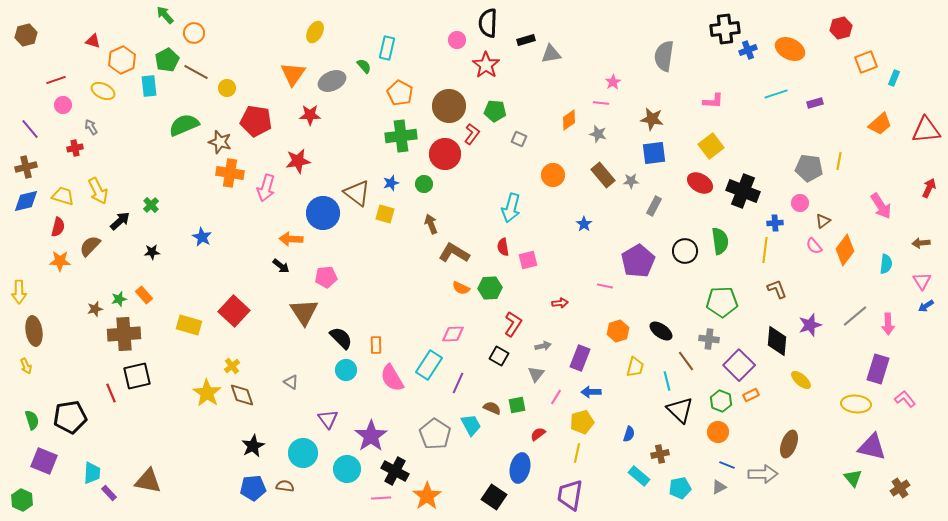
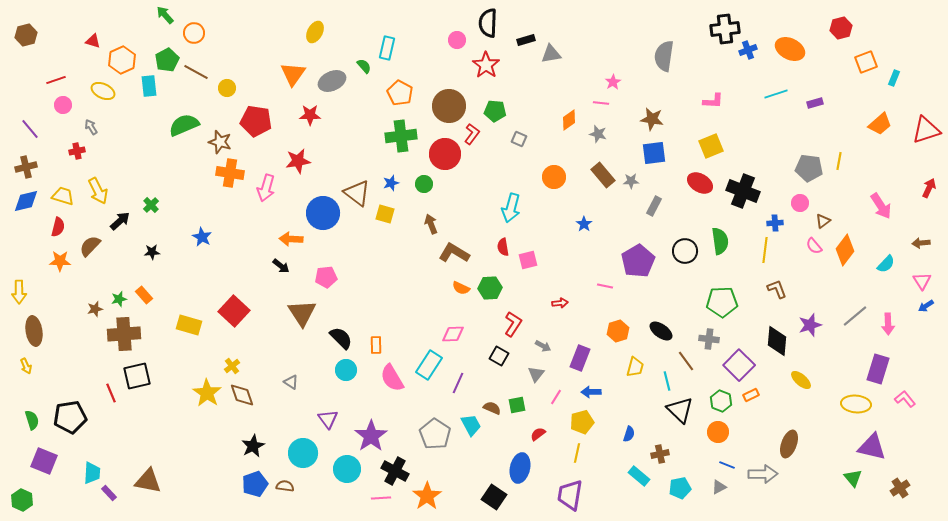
red triangle at (926, 130): rotated 12 degrees counterclockwise
yellow square at (711, 146): rotated 15 degrees clockwise
red cross at (75, 148): moved 2 px right, 3 px down
orange circle at (553, 175): moved 1 px right, 2 px down
cyan semicircle at (886, 264): rotated 36 degrees clockwise
brown triangle at (304, 312): moved 2 px left, 1 px down
gray arrow at (543, 346): rotated 42 degrees clockwise
blue pentagon at (253, 488): moved 2 px right, 4 px up; rotated 15 degrees counterclockwise
